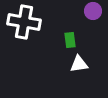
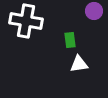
purple circle: moved 1 px right
white cross: moved 2 px right, 1 px up
